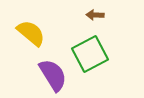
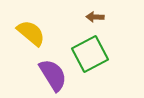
brown arrow: moved 2 px down
